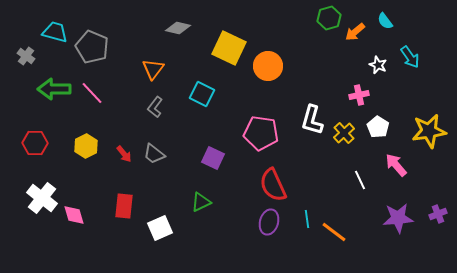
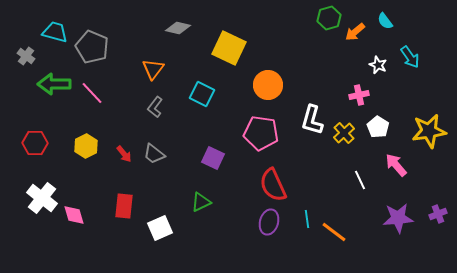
orange circle: moved 19 px down
green arrow: moved 5 px up
